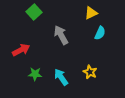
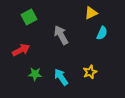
green square: moved 5 px left, 5 px down; rotated 14 degrees clockwise
cyan semicircle: moved 2 px right
yellow star: rotated 24 degrees clockwise
